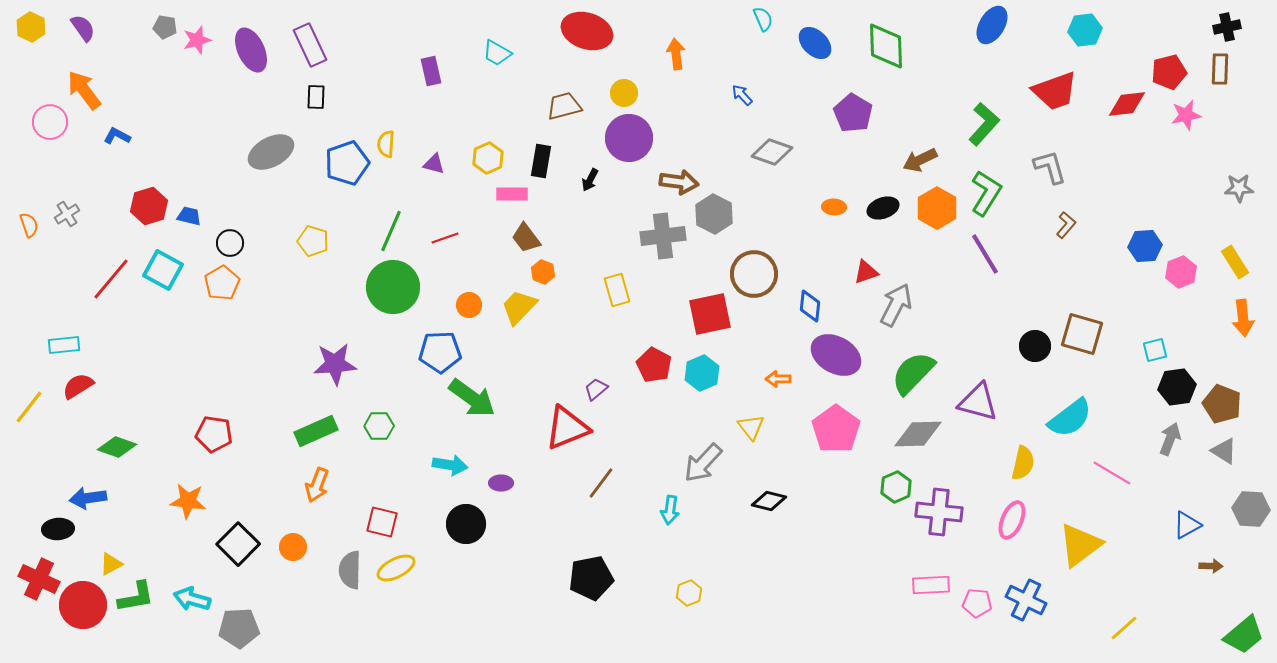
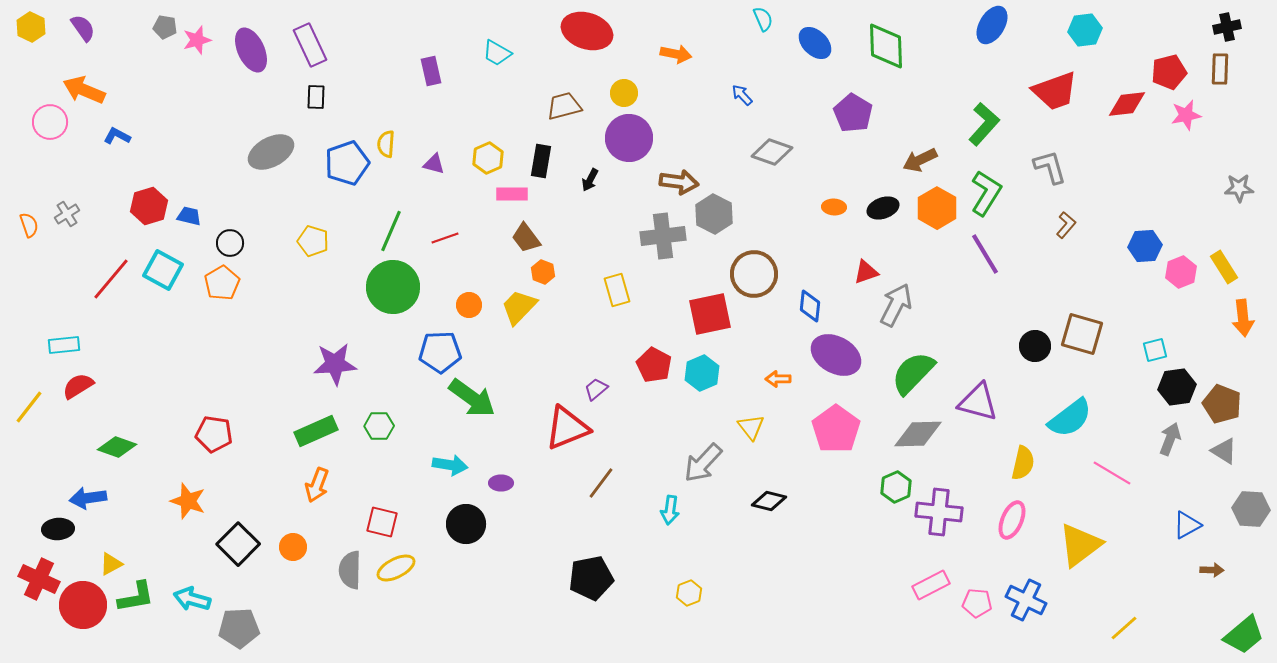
orange arrow at (676, 54): rotated 108 degrees clockwise
orange arrow at (84, 90): rotated 30 degrees counterclockwise
yellow rectangle at (1235, 262): moved 11 px left, 5 px down
orange star at (188, 501): rotated 12 degrees clockwise
brown arrow at (1211, 566): moved 1 px right, 4 px down
pink rectangle at (931, 585): rotated 24 degrees counterclockwise
